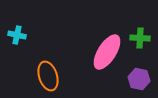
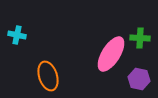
pink ellipse: moved 4 px right, 2 px down
